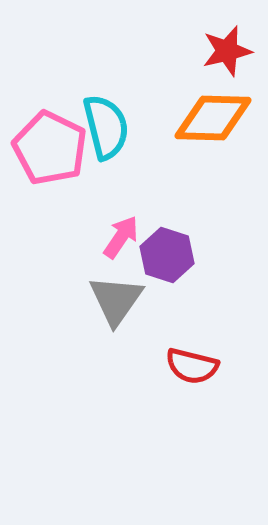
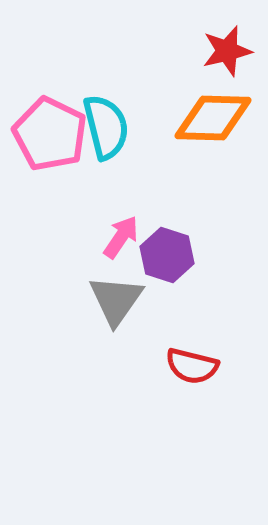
pink pentagon: moved 14 px up
